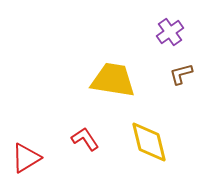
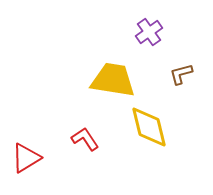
purple cross: moved 21 px left
yellow diamond: moved 15 px up
